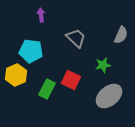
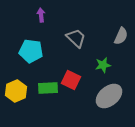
gray semicircle: moved 1 px down
yellow hexagon: moved 16 px down
green rectangle: moved 1 px right, 1 px up; rotated 60 degrees clockwise
